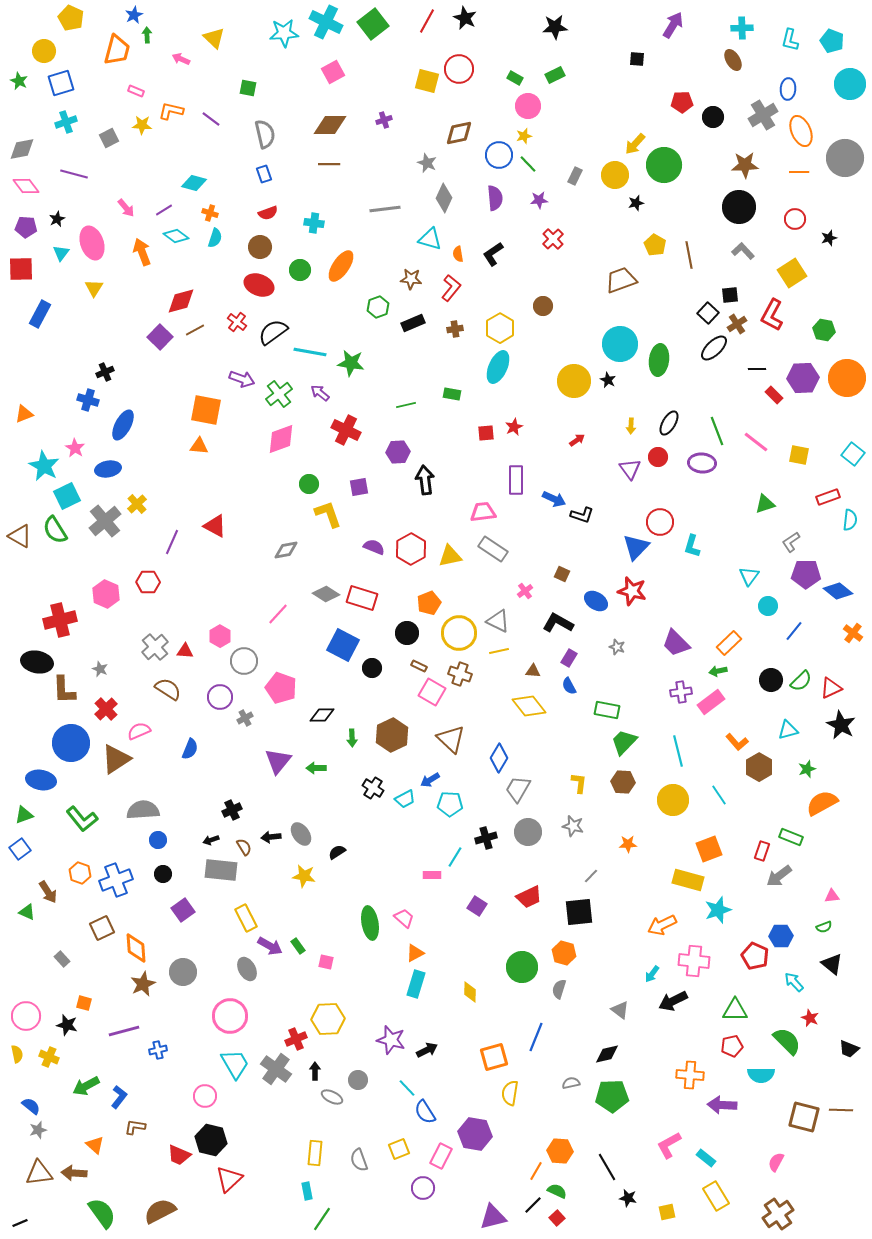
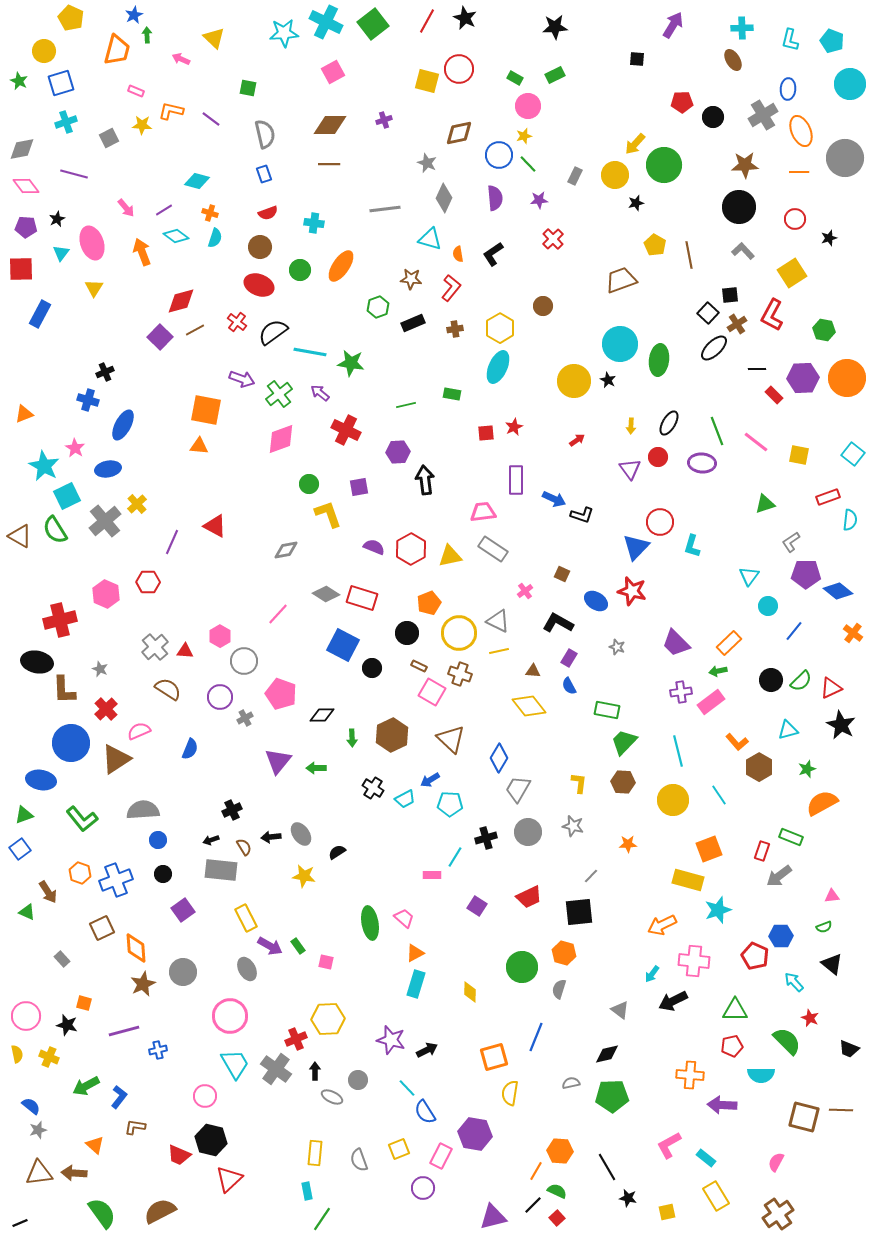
cyan diamond at (194, 183): moved 3 px right, 2 px up
pink pentagon at (281, 688): moved 6 px down
